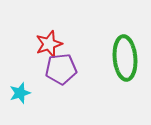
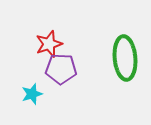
purple pentagon: rotated 8 degrees clockwise
cyan star: moved 12 px right, 1 px down
